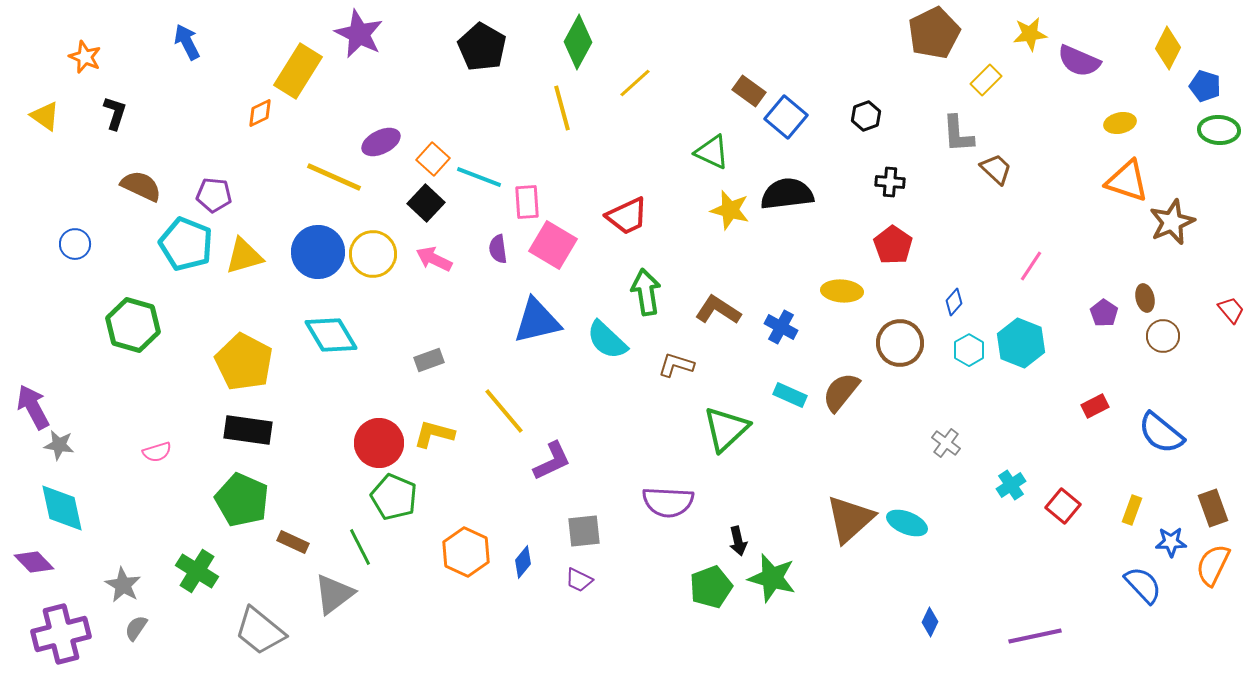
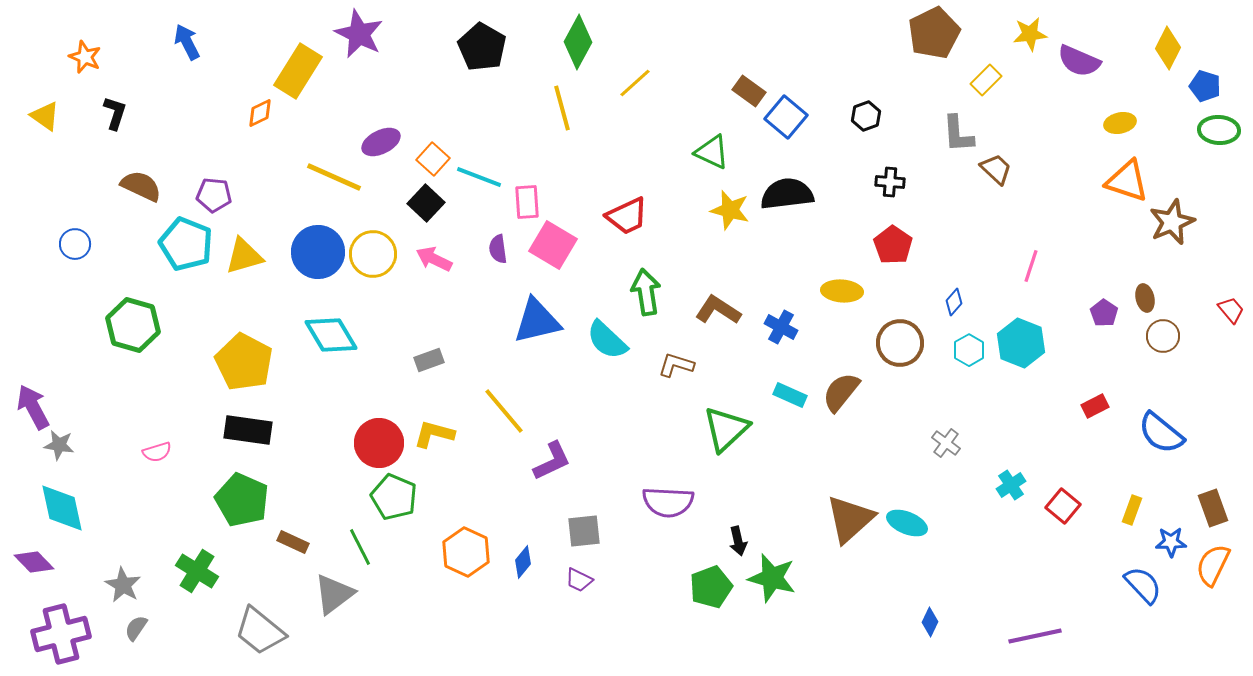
pink line at (1031, 266): rotated 16 degrees counterclockwise
